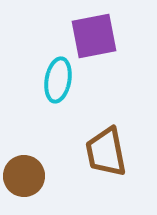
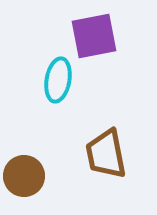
brown trapezoid: moved 2 px down
